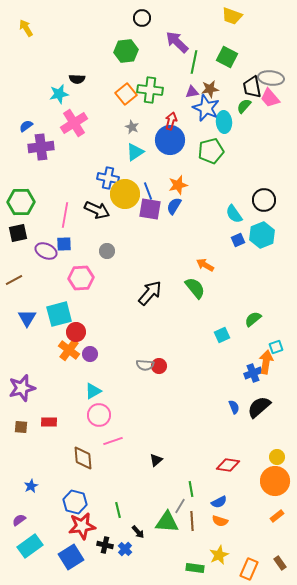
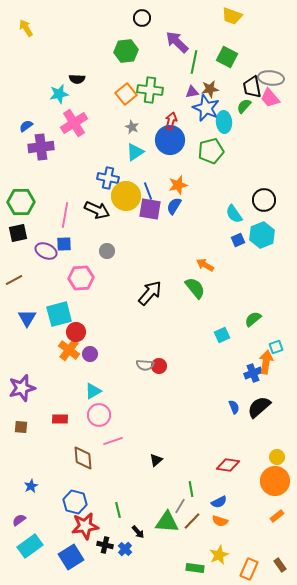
yellow circle at (125, 194): moved 1 px right, 2 px down
red rectangle at (49, 422): moved 11 px right, 3 px up
brown line at (192, 521): rotated 48 degrees clockwise
red star at (82, 526): moved 3 px right
brown rectangle at (280, 563): moved 2 px down
